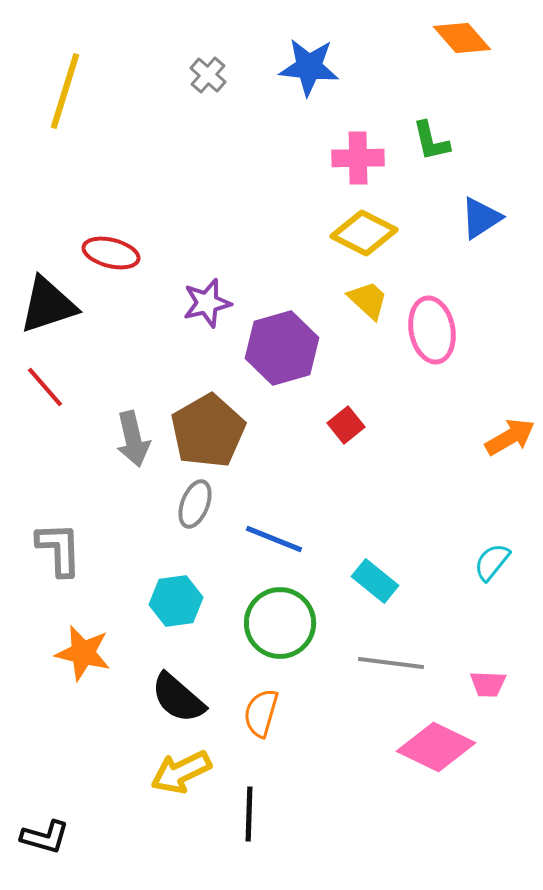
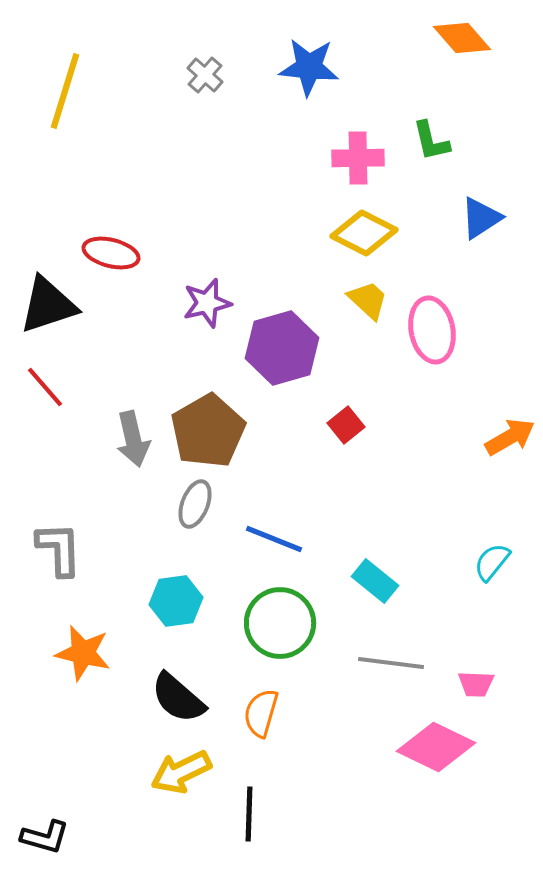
gray cross: moved 3 px left
pink trapezoid: moved 12 px left
